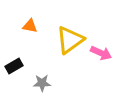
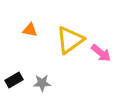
orange triangle: moved 4 px down
pink arrow: rotated 15 degrees clockwise
black rectangle: moved 14 px down
